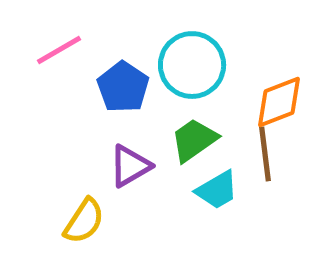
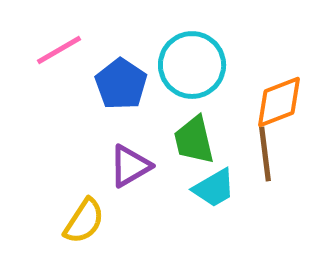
blue pentagon: moved 2 px left, 3 px up
green trapezoid: rotated 68 degrees counterclockwise
cyan trapezoid: moved 3 px left, 2 px up
